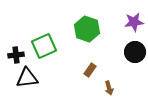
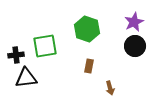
purple star: rotated 18 degrees counterclockwise
green square: moved 1 px right; rotated 15 degrees clockwise
black circle: moved 6 px up
brown rectangle: moved 1 px left, 4 px up; rotated 24 degrees counterclockwise
black triangle: moved 1 px left
brown arrow: moved 1 px right
